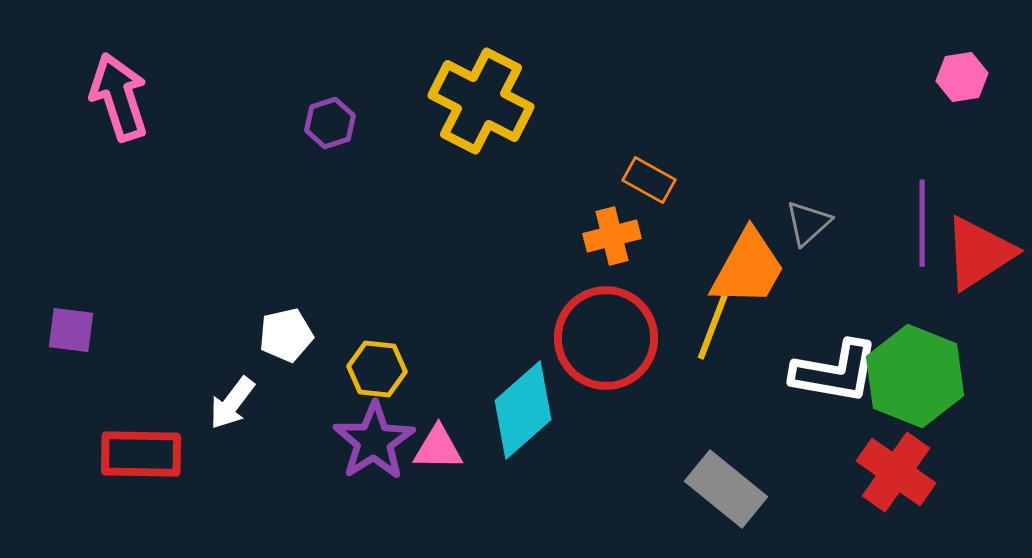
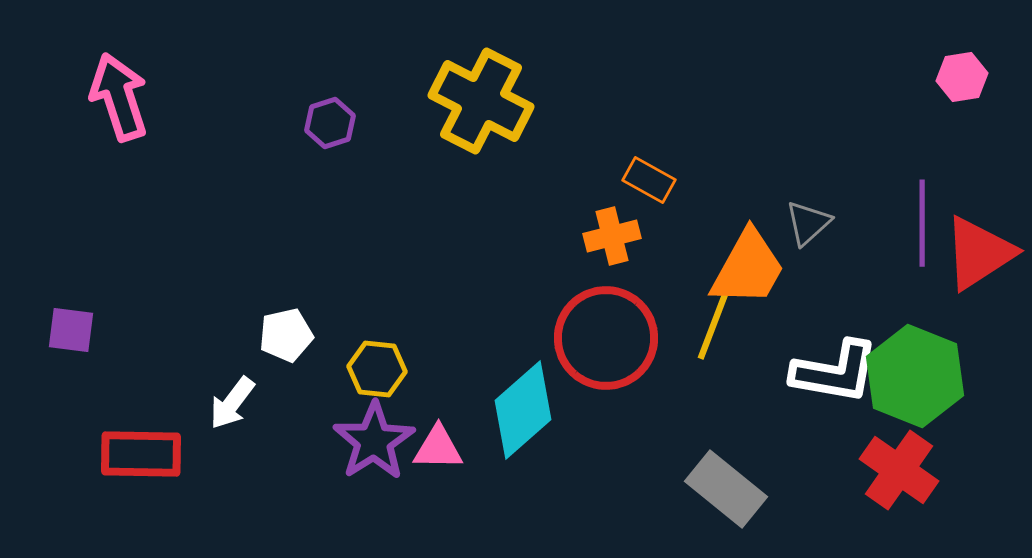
red cross: moved 3 px right, 2 px up
